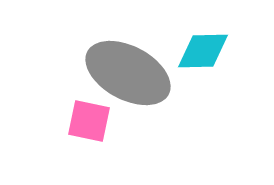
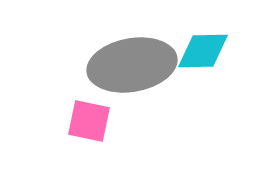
gray ellipse: moved 4 px right, 8 px up; rotated 38 degrees counterclockwise
